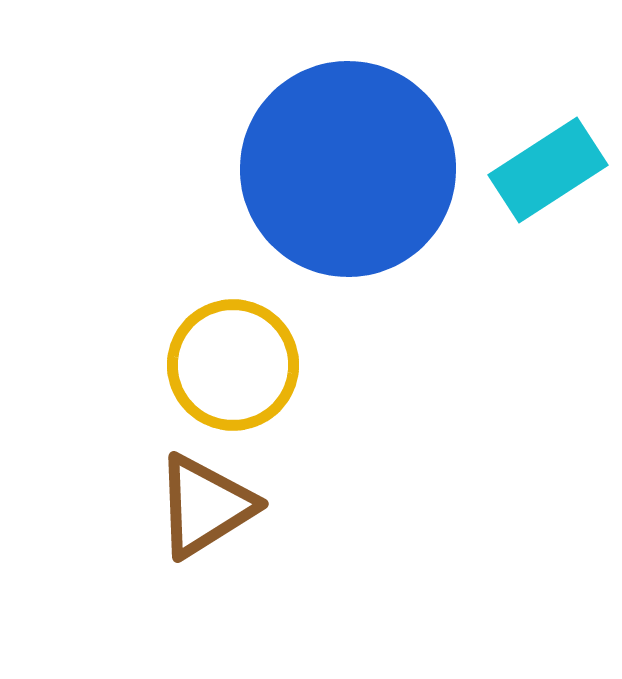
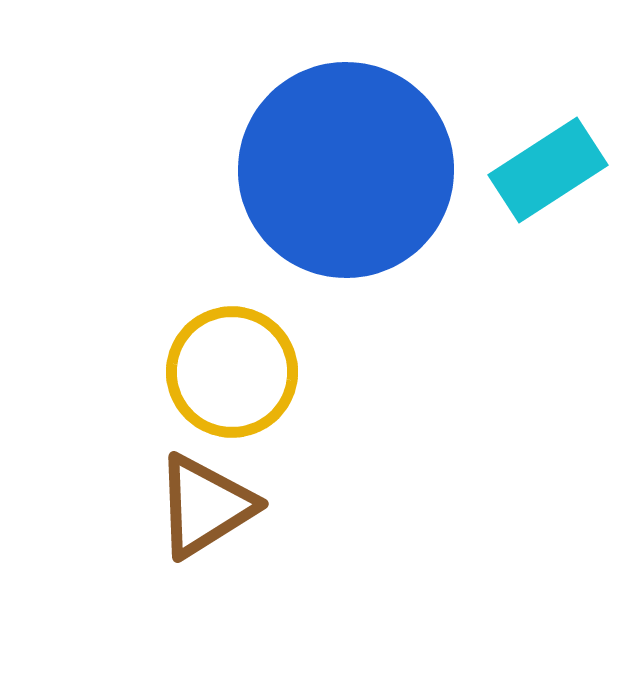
blue circle: moved 2 px left, 1 px down
yellow circle: moved 1 px left, 7 px down
